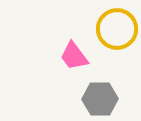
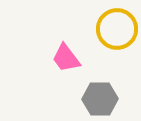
pink trapezoid: moved 8 px left, 2 px down
